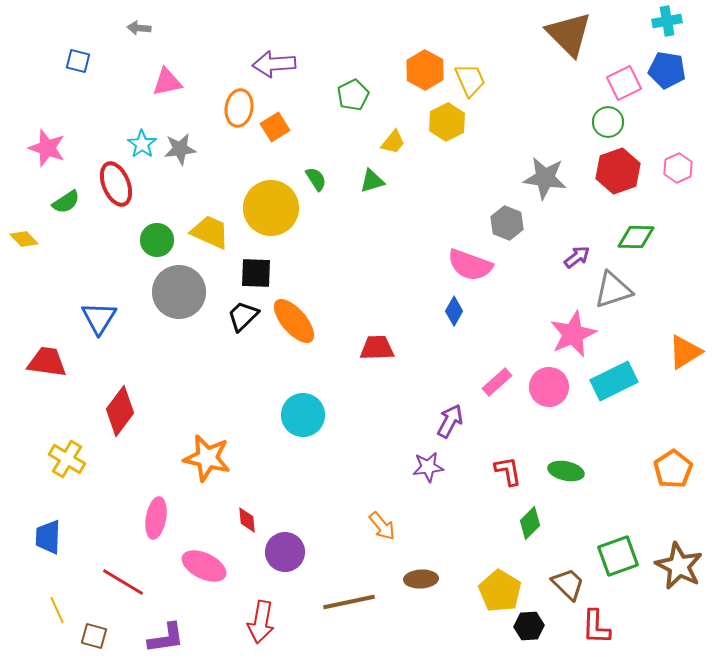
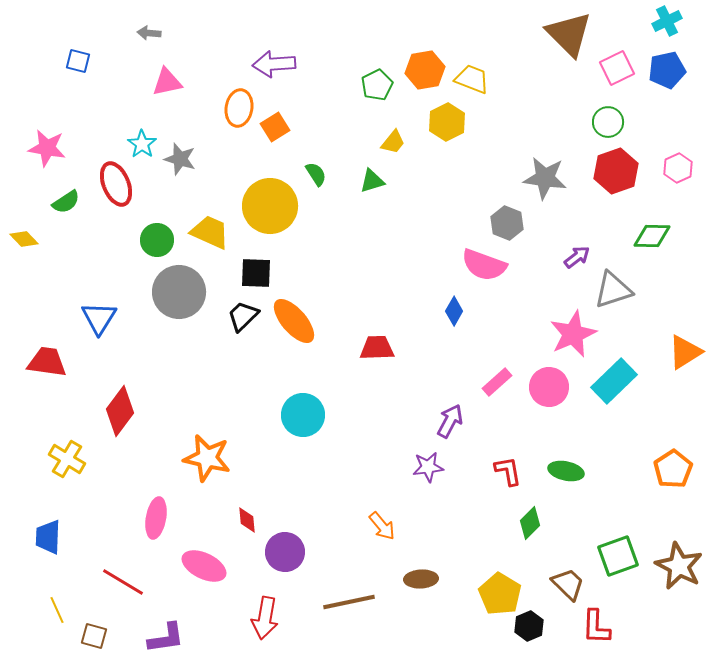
cyan cross at (667, 21): rotated 16 degrees counterclockwise
gray arrow at (139, 28): moved 10 px right, 5 px down
orange hexagon at (425, 70): rotated 21 degrees clockwise
blue pentagon at (667, 70): rotated 21 degrees counterclockwise
yellow trapezoid at (470, 80): moved 2 px right, 1 px up; rotated 45 degrees counterclockwise
pink square at (624, 83): moved 7 px left, 15 px up
green pentagon at (353, 95): moved 24 px right, 10 px up
pink star at (47, 148): rotated 9 degrees counterclockwise
gray star at (180, 149): moved 10 px down; rotated 24 degrees clockwise
red hexagon at (618, 171): moved 2 px left
green semicircle at (316, 179): moved 5 px up
yellow circle at (271, 208): moved 1 px left, 2 px up
green diamond at (636, 237): moved 16 px right, 1 px up
pink semicircle at (470, 265): moved 14 px right
cyan rectangle at (614, 381): rotated 18 degrees counterclockwise
yellow pentagon at (500, 591): moved 3 px down
red arrow at (261, 622): moved 4 px right, 4 px up
black hexagon at (529, 626): rotated 20 degrees counterclockwise
